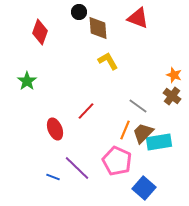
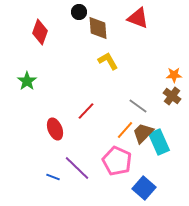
orange star: rotated 21 degrees counterclockwise
orange line: rotated 18 degrees clockwise
cyan rectangle: rotated 75 degrees clockwise
